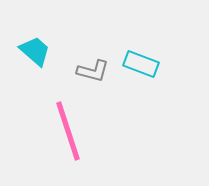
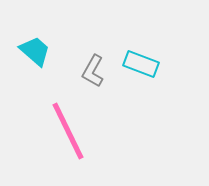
gray L-shape: rotated 104 degrees clockwise
pink line: rotated 8 degrees counterclockwise
